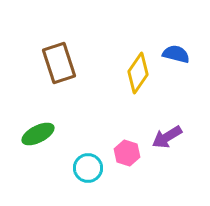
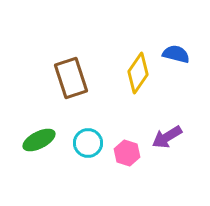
brown rectangle: moved 12 px right, 15 px down
green ellipse: moved 1 px right, 6 px down
cyan circle: moved 25 px up
